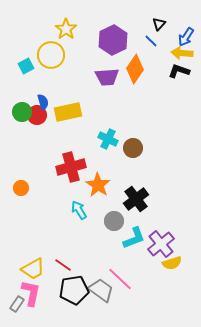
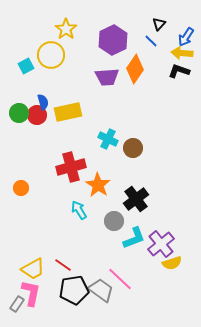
green circle: moved 3 px left, 1 px down
